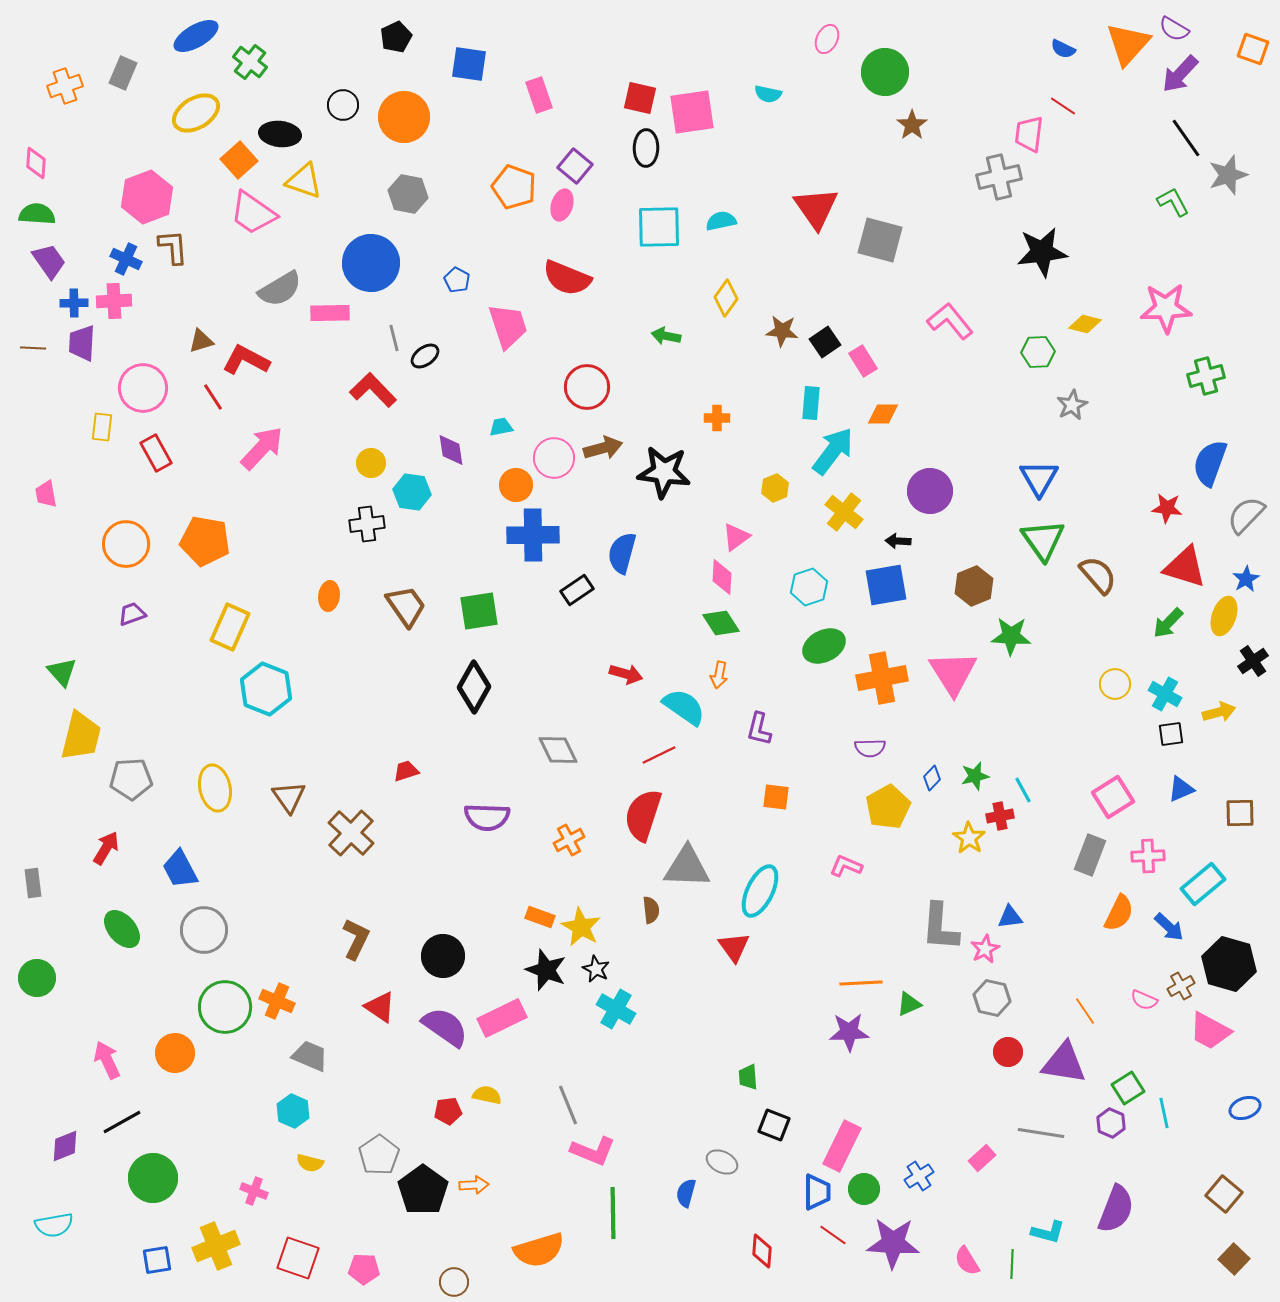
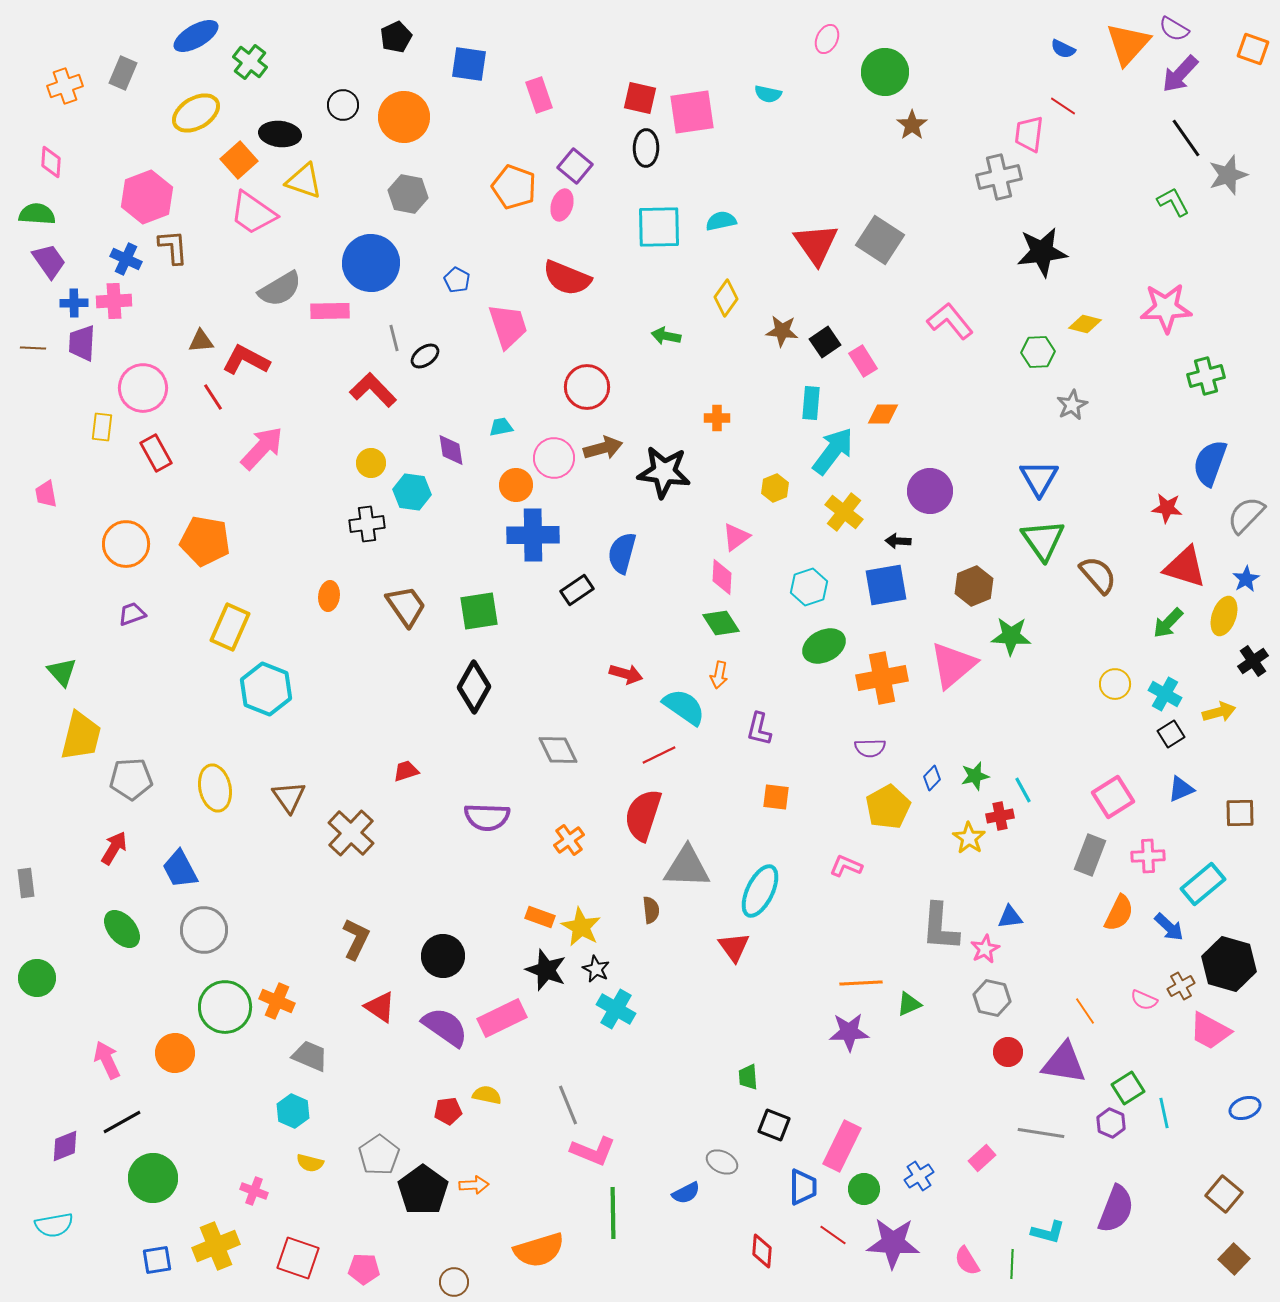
pink diamond at (36, 163): moved 15 px right, 1 px up
red triangle at (816, 208): moved 36 px down
gray square at (880, 240): rotated 18 degrees clockwise
pink rectangle at (330, 313): moved 2 px up
brown triangle at (201, 341): rotated 12 degrees clockwise
pink triangle at (953, 673): moved 8 px up; rotated 22 degrees clockwise
black square at (1171, 734): rotated 24 degrees counterclockwise
orange cross at (569, 840): rotated 8 degrees counterclockwise
red arrow at (106, 848): moved 8 px right
gray rectangle at (33, 883): moved 7 px left
blue trapezoid at (817, 1192): moved 14 px left, 5 px up
blue semicircle at (686, 1193): rotated 132 degrees counterclockwise
